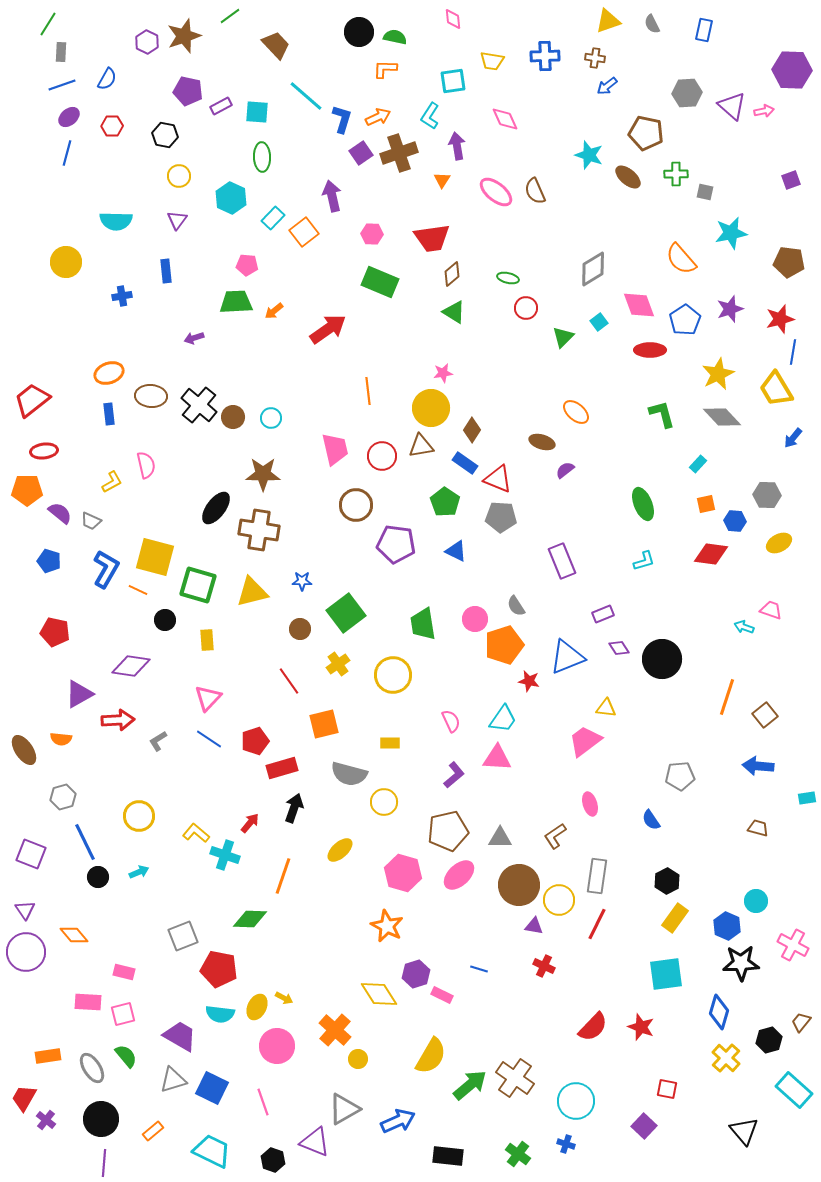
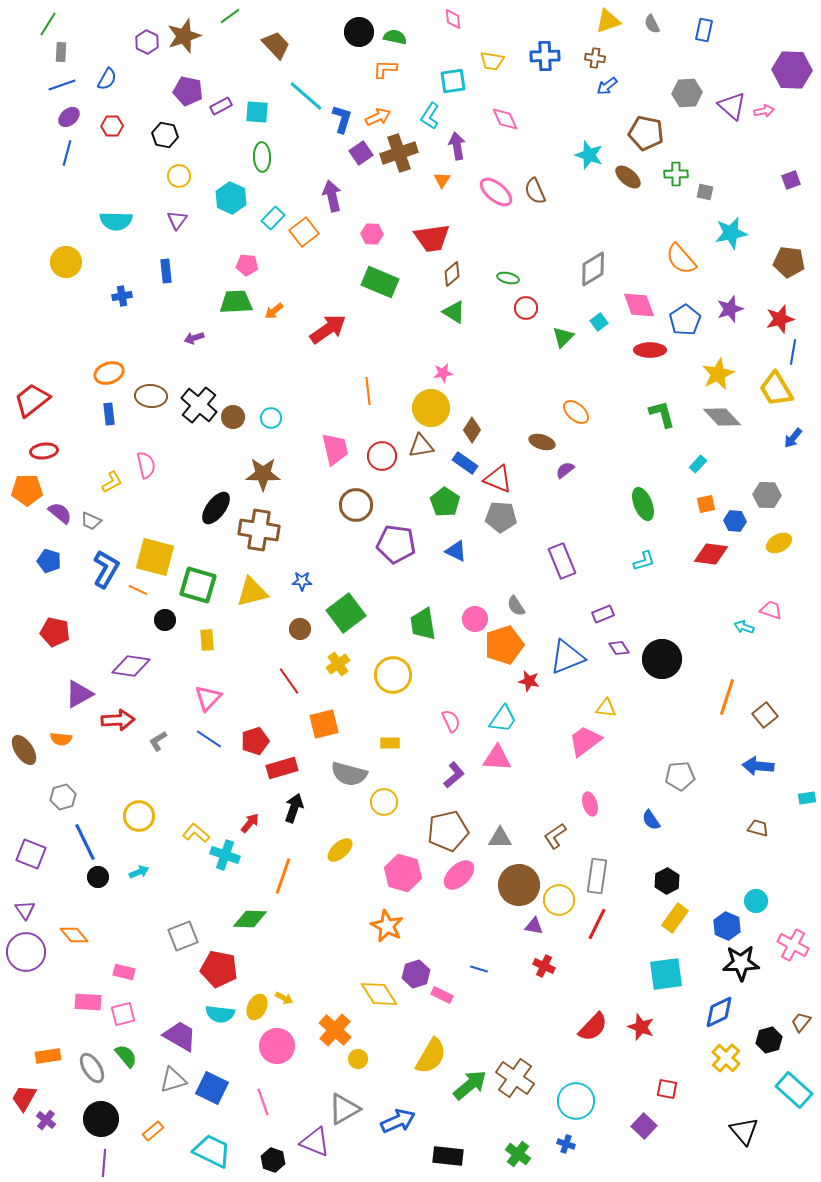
blue diamond at (719, 1012): rotated 48 degrees clockwise
